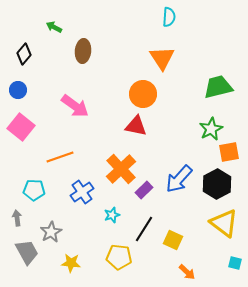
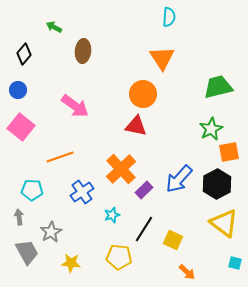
cyan pentagon: moved 2 px left
gray arrow: moved 2 px right, 1 px up
